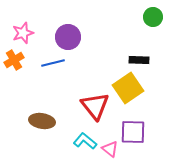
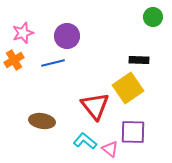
purple circle: moved 1 px left, 1 px up
